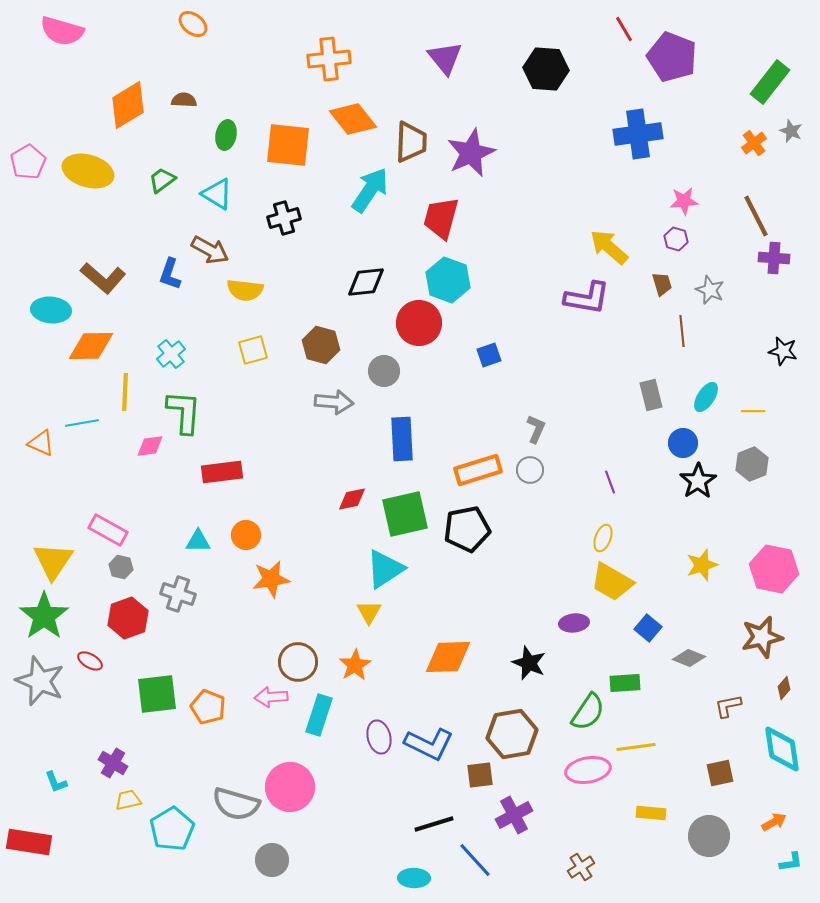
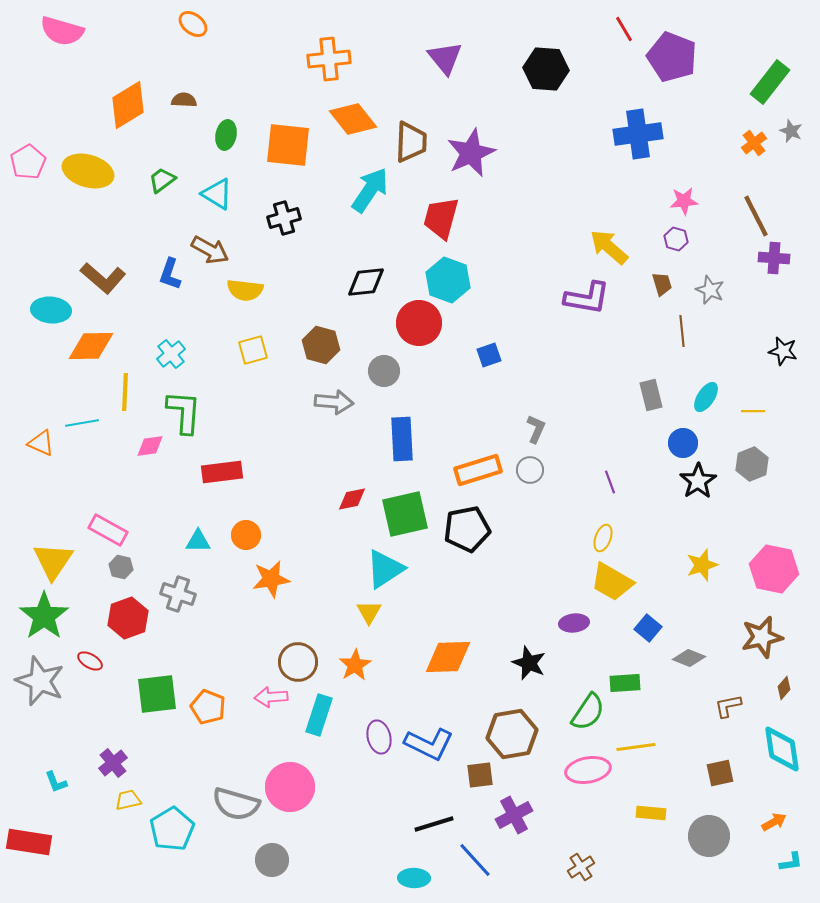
purple cross at (113, 763): rotated 20 degrees clockwise
